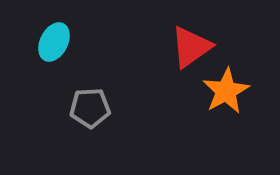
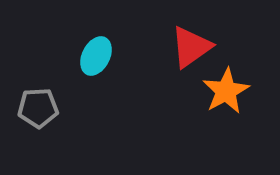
cyan ellipse: moved 42 px right, 14 px down
gray pentagon: moved 52 px left
